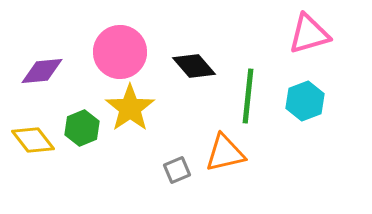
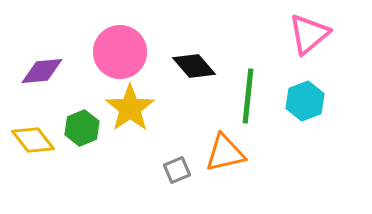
pink triangle: rotated 24 degrees counterclockwise
